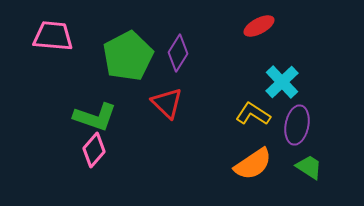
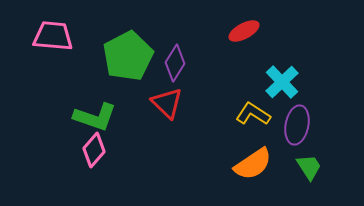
red ellipse: moved 15 px left, 5 px down
purple diamond: moved 3 px left, 10 px down
green trapezoid: rotated 24 degrees clockwise
